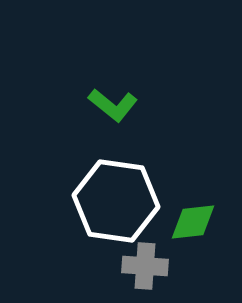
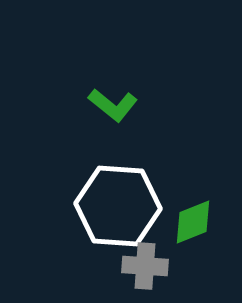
white hexagon: moved 2 px right, 5 px down; rotated 4 degrees counterclockwise
green diamond: rotated 15 degrees counterclockwise
